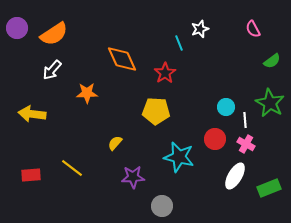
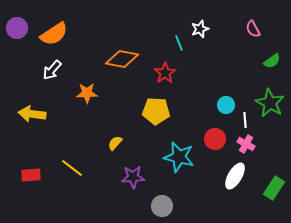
orange diamond: rotated 56 degrees counterclockwise
cyan circle: moved 2 px up
green rectangle: moved 5 px right; rotated 35 degrees counterclockwise
